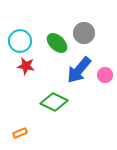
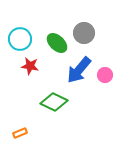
cyan circle: moved 2 px up
red star: moved 4 px right
